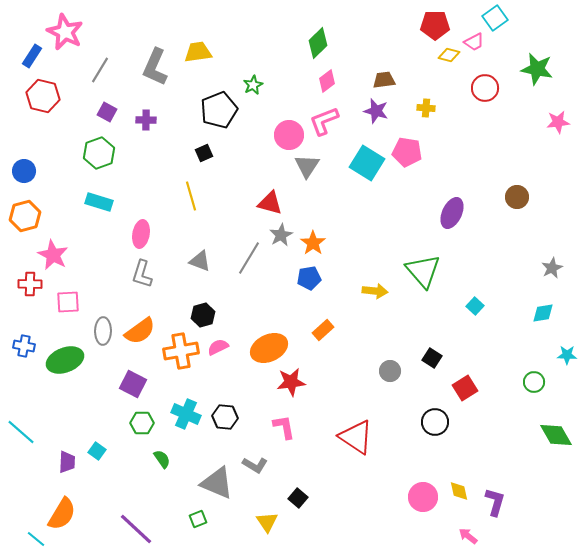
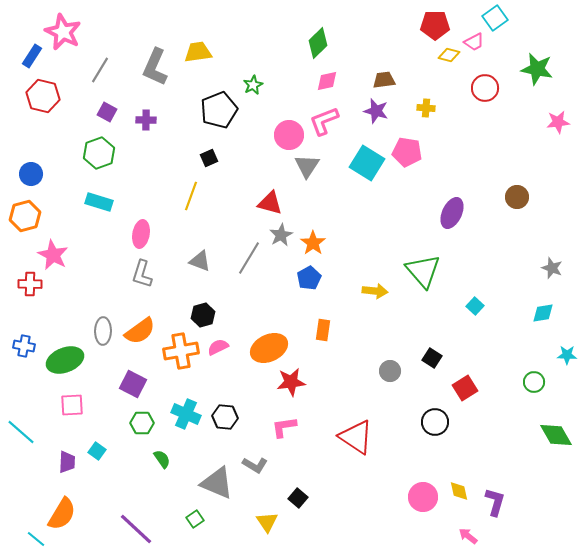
pink star at (65, 32): moved 2 px left
pink diamond at (327, 81): rotated 25 degrees clockwise
black square at (204, 153): moved 5 px right, 5 px down
blue circle at (24, 171): moved 7 px right, 3 px down
yellow line at (191, 196): rotated 36 degrees clockwise
gray star at (552, 268): rotated 25 degrees counterclockwise
blue pentagon at (309, 278): rotated 20 degrees counterclockwise
pink square at (68, 302): moved 4 px right, 103 px down
orange rectangle at (323, 330): rotated 40 degrees counterclockwise
pink L-shape at (284, 427): rotated 88 degrees counterclockwise
green square at (198, 519): moved 3 px left; rotated 12 degrees counterclockwise
